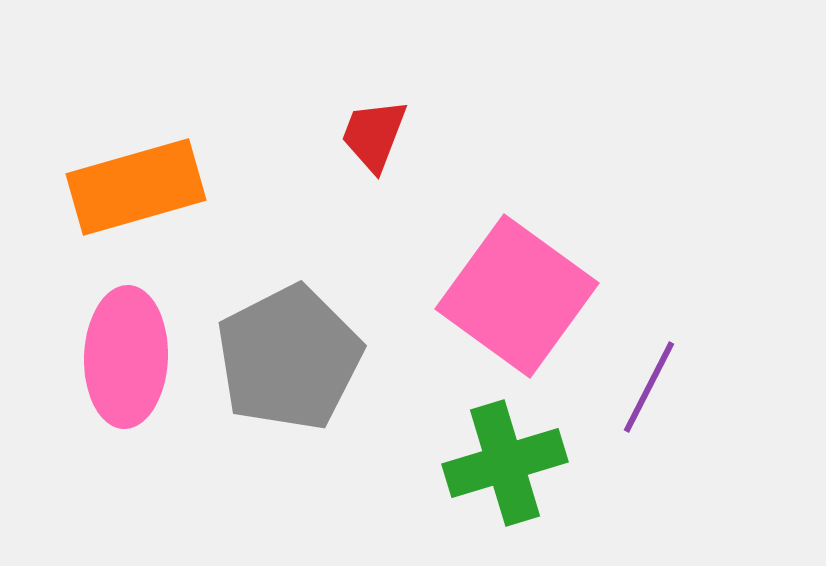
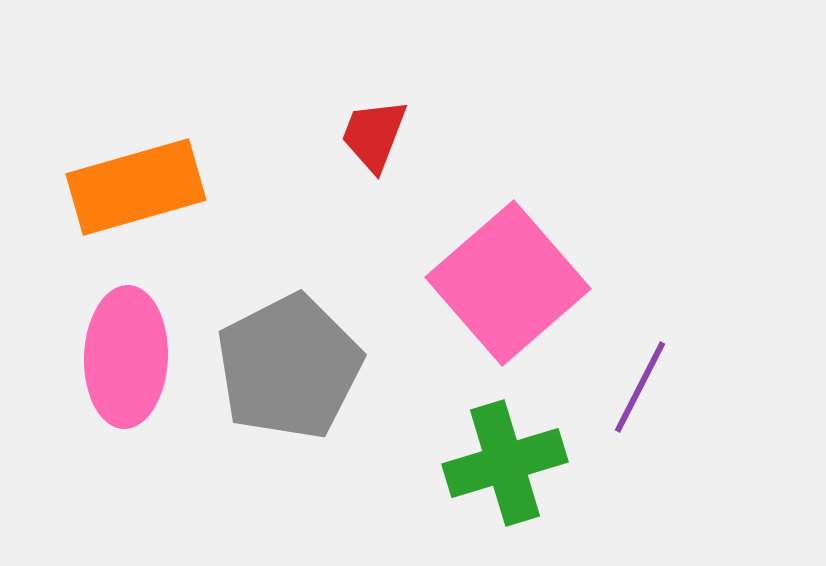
pink square: moved 9 px left, 13 px up; rotated 13 degrees clockwise
gray pentagon: moved 9 px down
purple line: moved 9 px left
